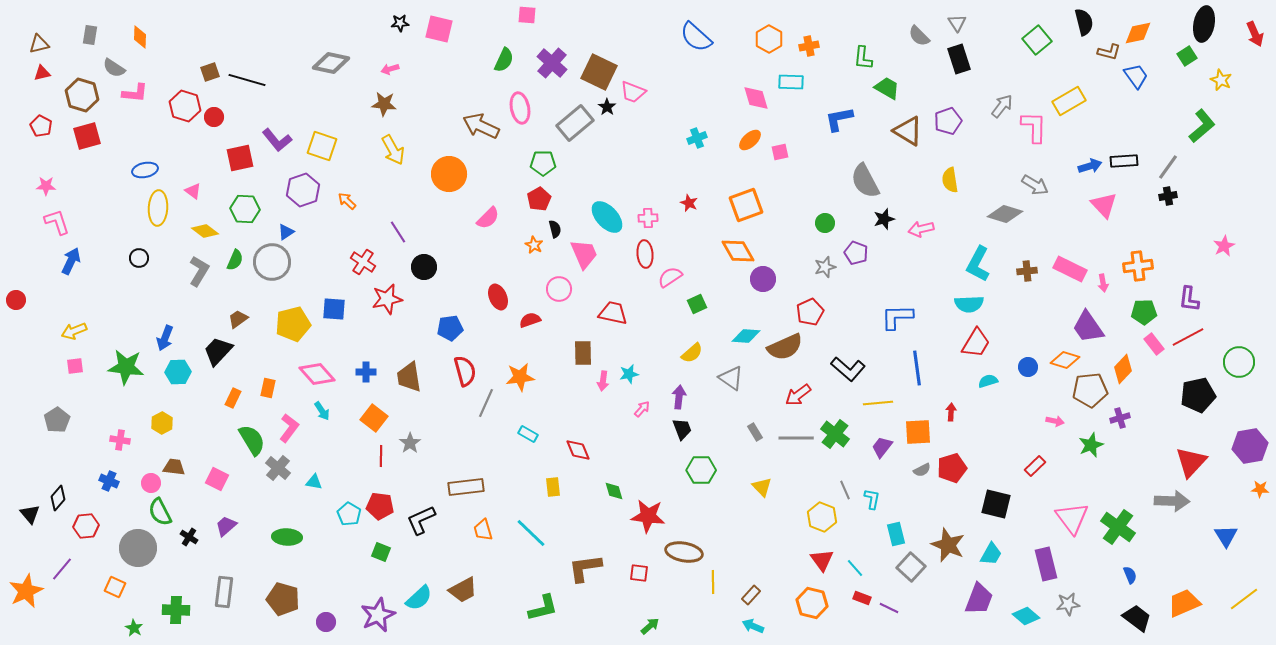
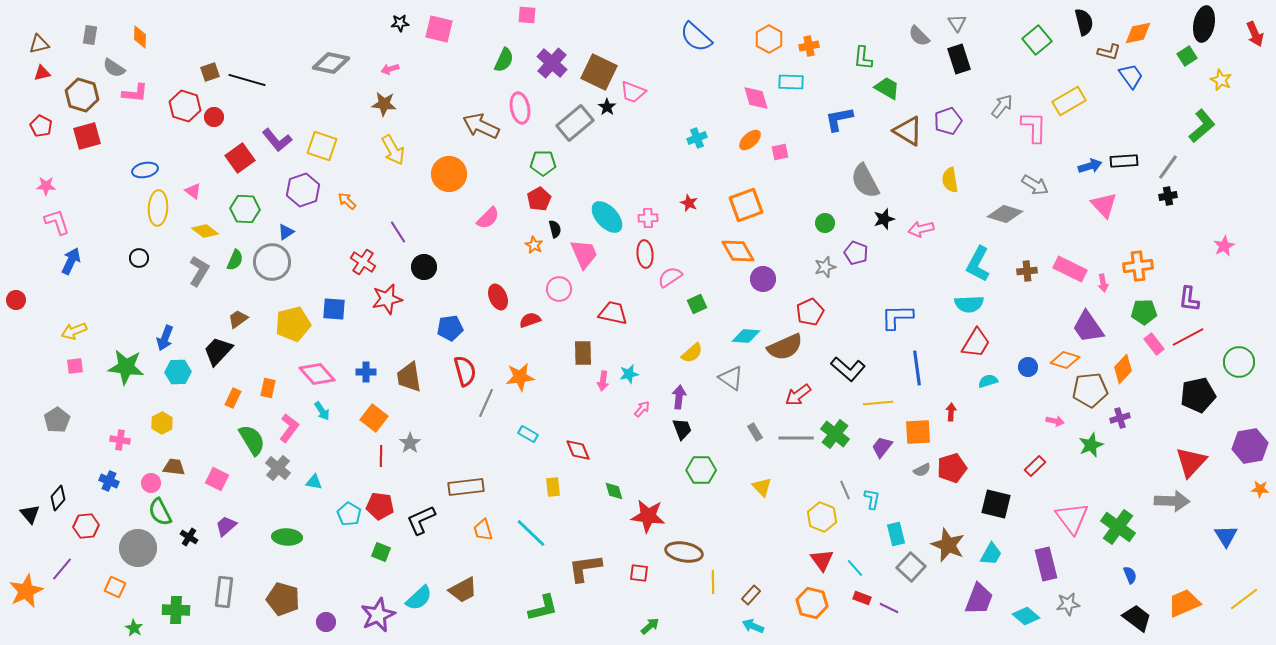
blue trapezoid at (1136, 76): moved 5 px left
red square at (240, 158): rotated 24 degrees counterclockwise
